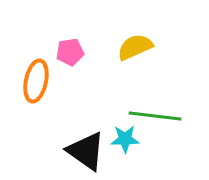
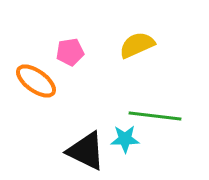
yellow semicircle: moved 2 px right, 2 px up
orange ellipse: rotated 66 degrees counterclockwise
black triangle: rotated 9 degrees counterclockwise
